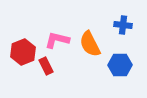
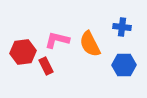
blue cross: moved 1 px left, 2 px down
red hexagon: rotated 15 degrees clockwise
blue hexagon: moved 4 px right
